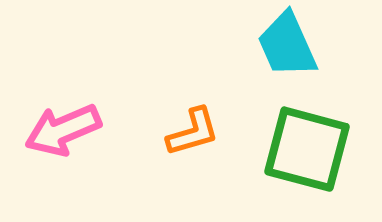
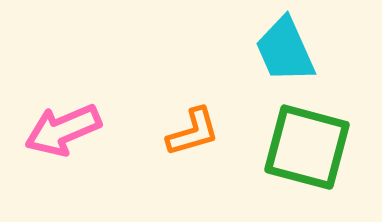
cyan trapezoid: moved 2 px left, 5 px down
green square: moved 2 px up
